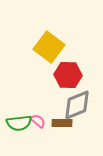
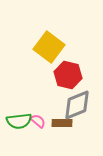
red hexagon: rotated 12 degrees clockwise
green semicircle: moved 2 px up
